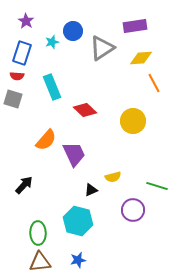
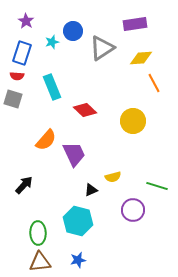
purple rectangle: moved 2 px up
